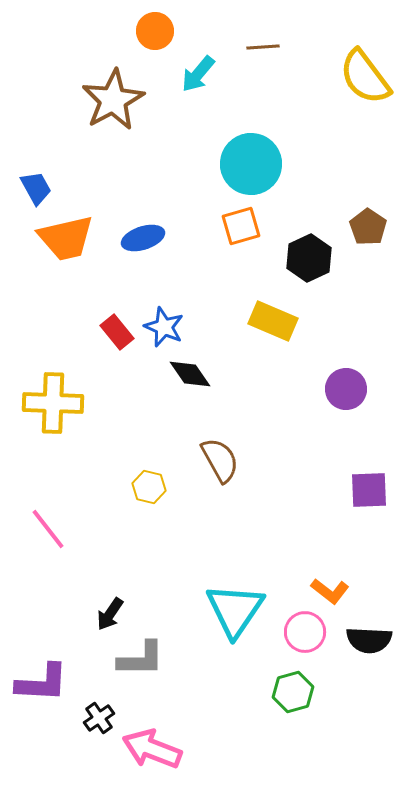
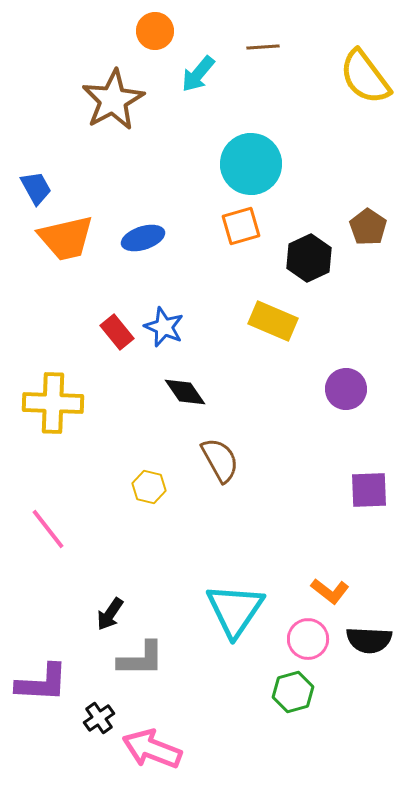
black diamond: moved 5 px left, 18 px down
pink circle: moved 3 px right, 7 px down
